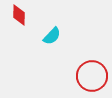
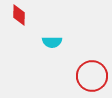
cyan semicircle: moved 6 px down; rotated 48 degrees clockwise
